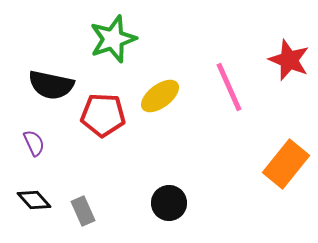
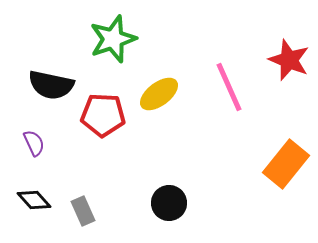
yellow ellipse: moved 1 px left, 2 px up
